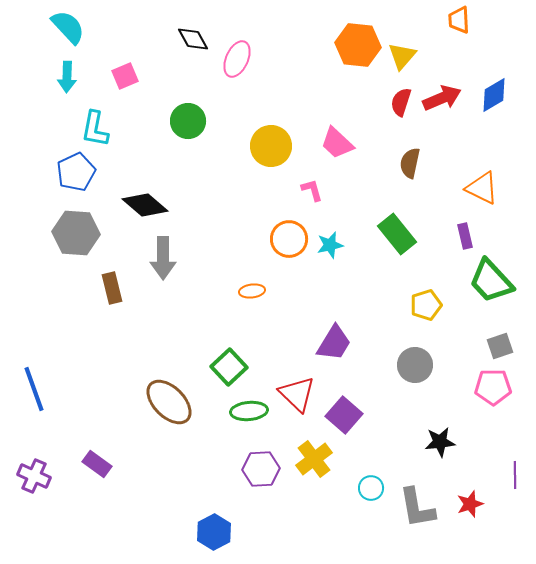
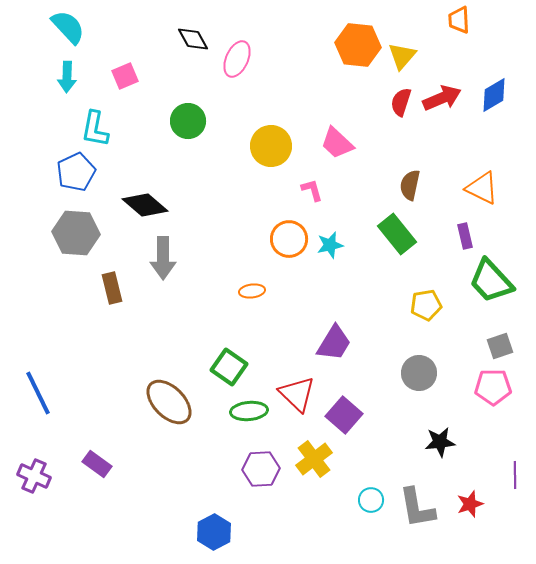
brown semicircle at (410, 163): moved 22 px down
yellow pentagon at (426, 305): rotated 8 degrees clockwise
gray circle at (415, 365): moved 4 px right, 8 px down
green square at (229, 367): rotated 12 degrees counterclockwise
blue line at (34, 389): moved 4 px right, 4 px down; rotated 6 degrees counterclockwise
cyan circle at (371, 488): moved 12 px down
